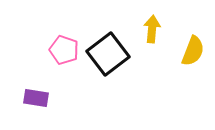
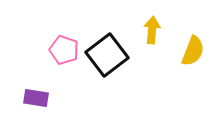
yellow arrow: moved 1 px down
black square: moved 1 px left, 1 px down
